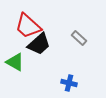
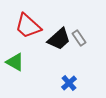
gray rectangle: rotated 14 degrees clockwise
black trapezoid: moved 20 px right, 5 px up
blue cross: rotated 35 degrees clockwise
